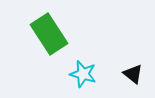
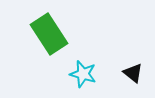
black triangle: moved 1 px up
